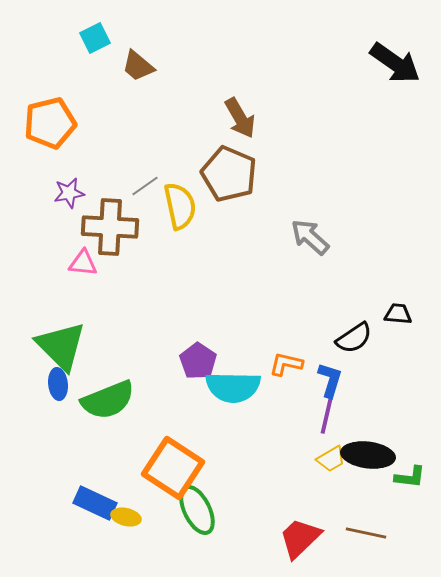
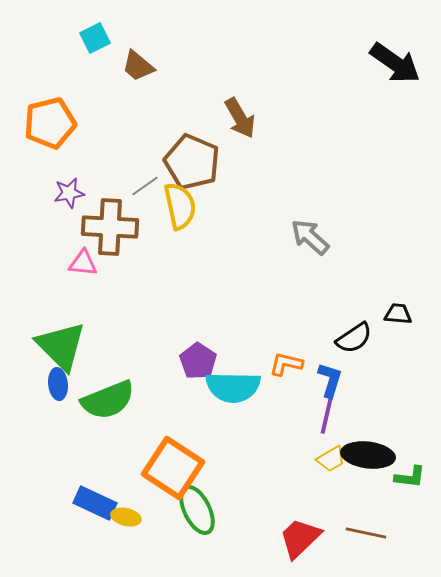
brown pentagon: moved 37 px left, 12 px up
